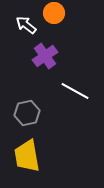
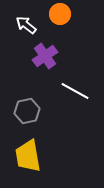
orange circle: moved 6 px right, 1 px down
gray hexagon: moved 2 px up
yellow trapezoid: moved 1 px right
